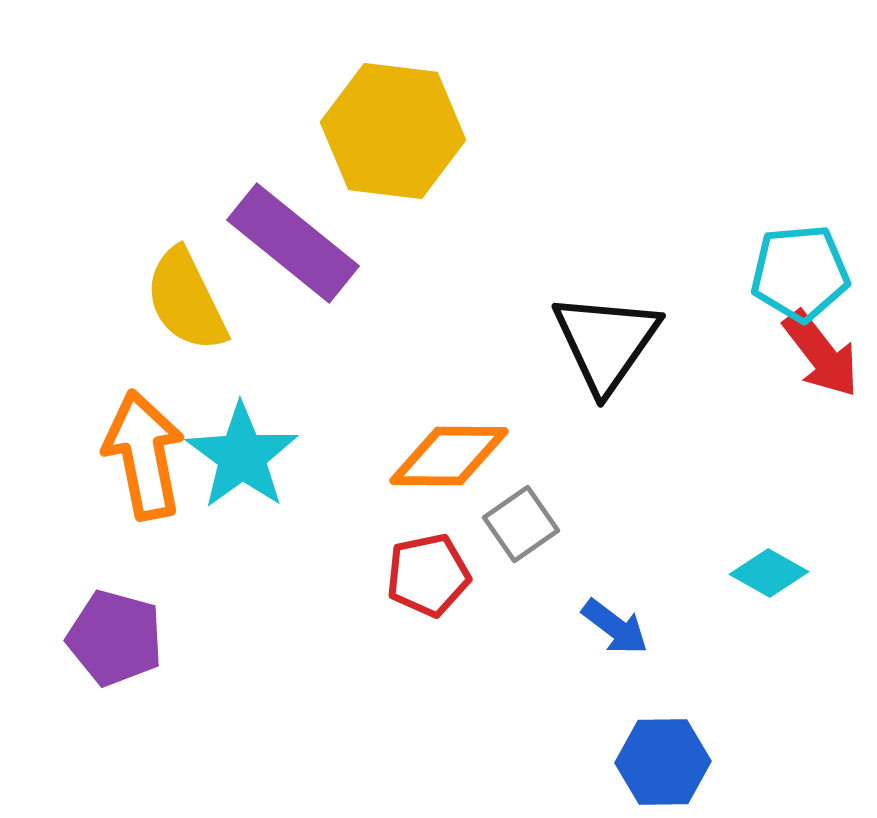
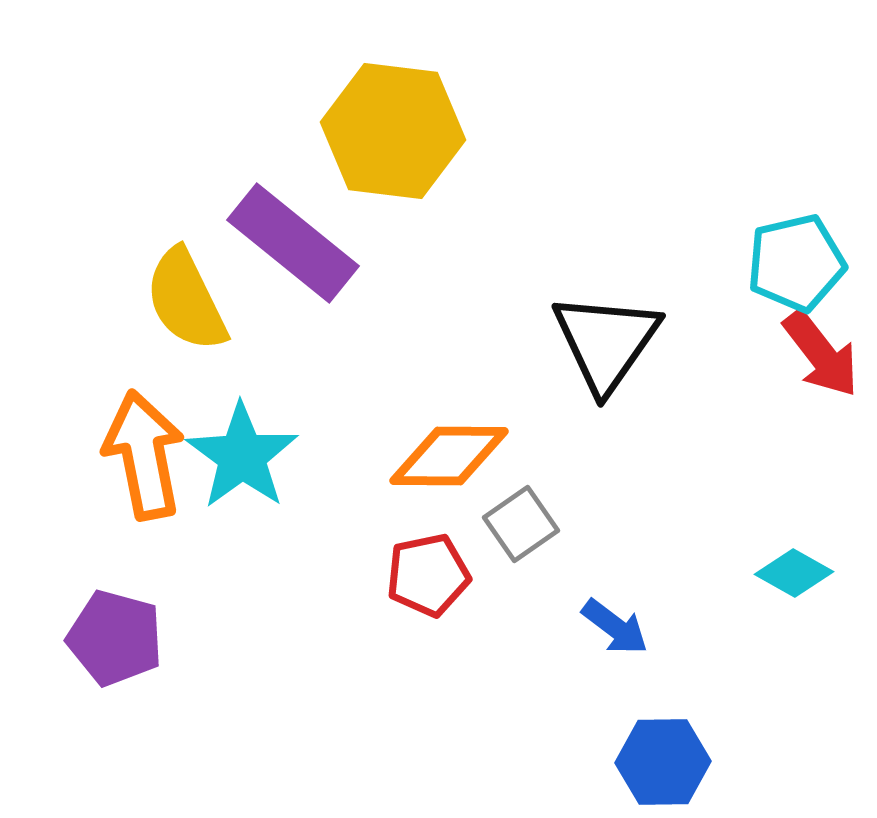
cyan pentagon: moved 4 px left, 10 px up; rotated 8 degrees counterclockwise
cyan diamond: moved 25 px right
